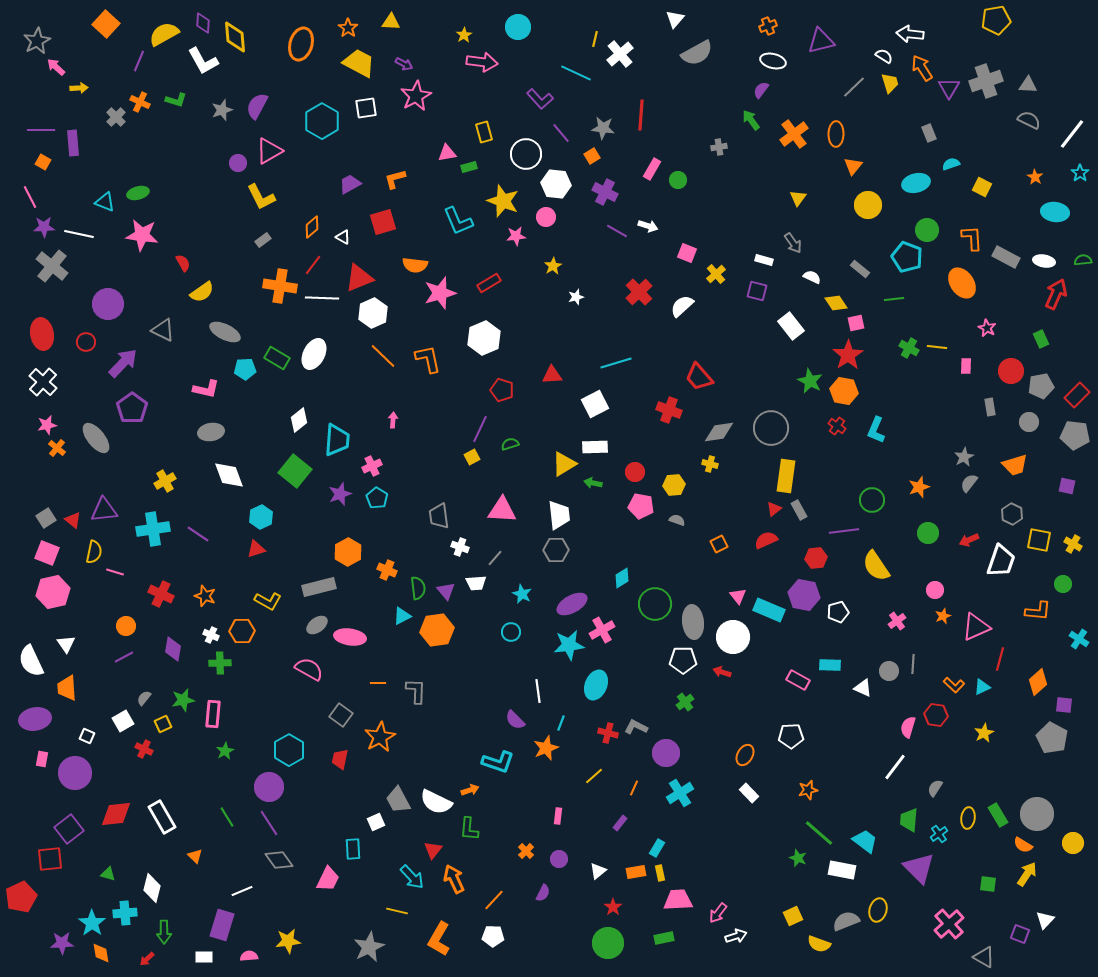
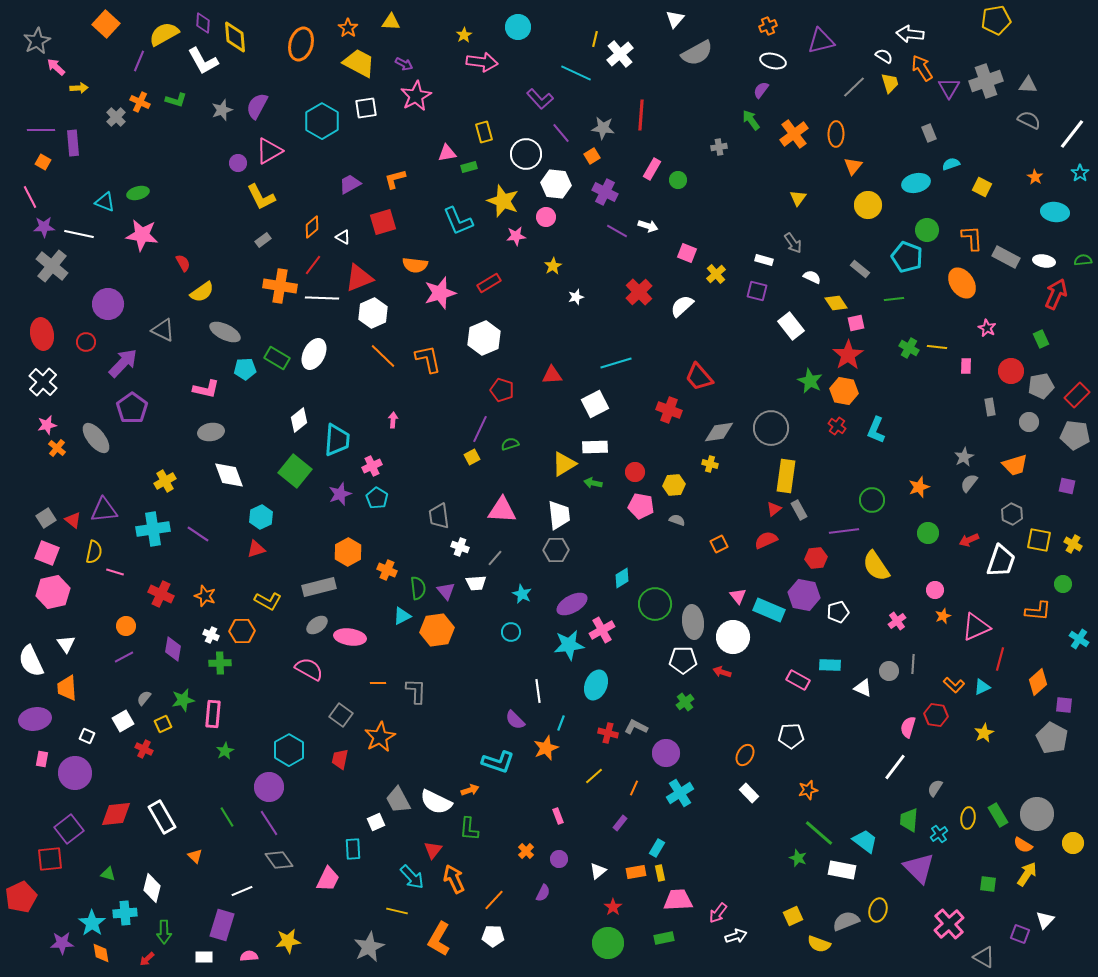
pink rectangle at (558, 816): rotated 28 degrees counterclockwise
